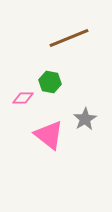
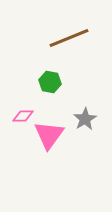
pink diamond: moved 18 px down
pink triangle: rotated 28 degrees clockwise
